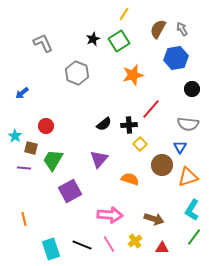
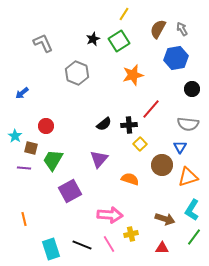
brown arrow: moved 11 px right
yellow cross: moved 4 px left, 7 px up; rotated 24 degrees clockwise
